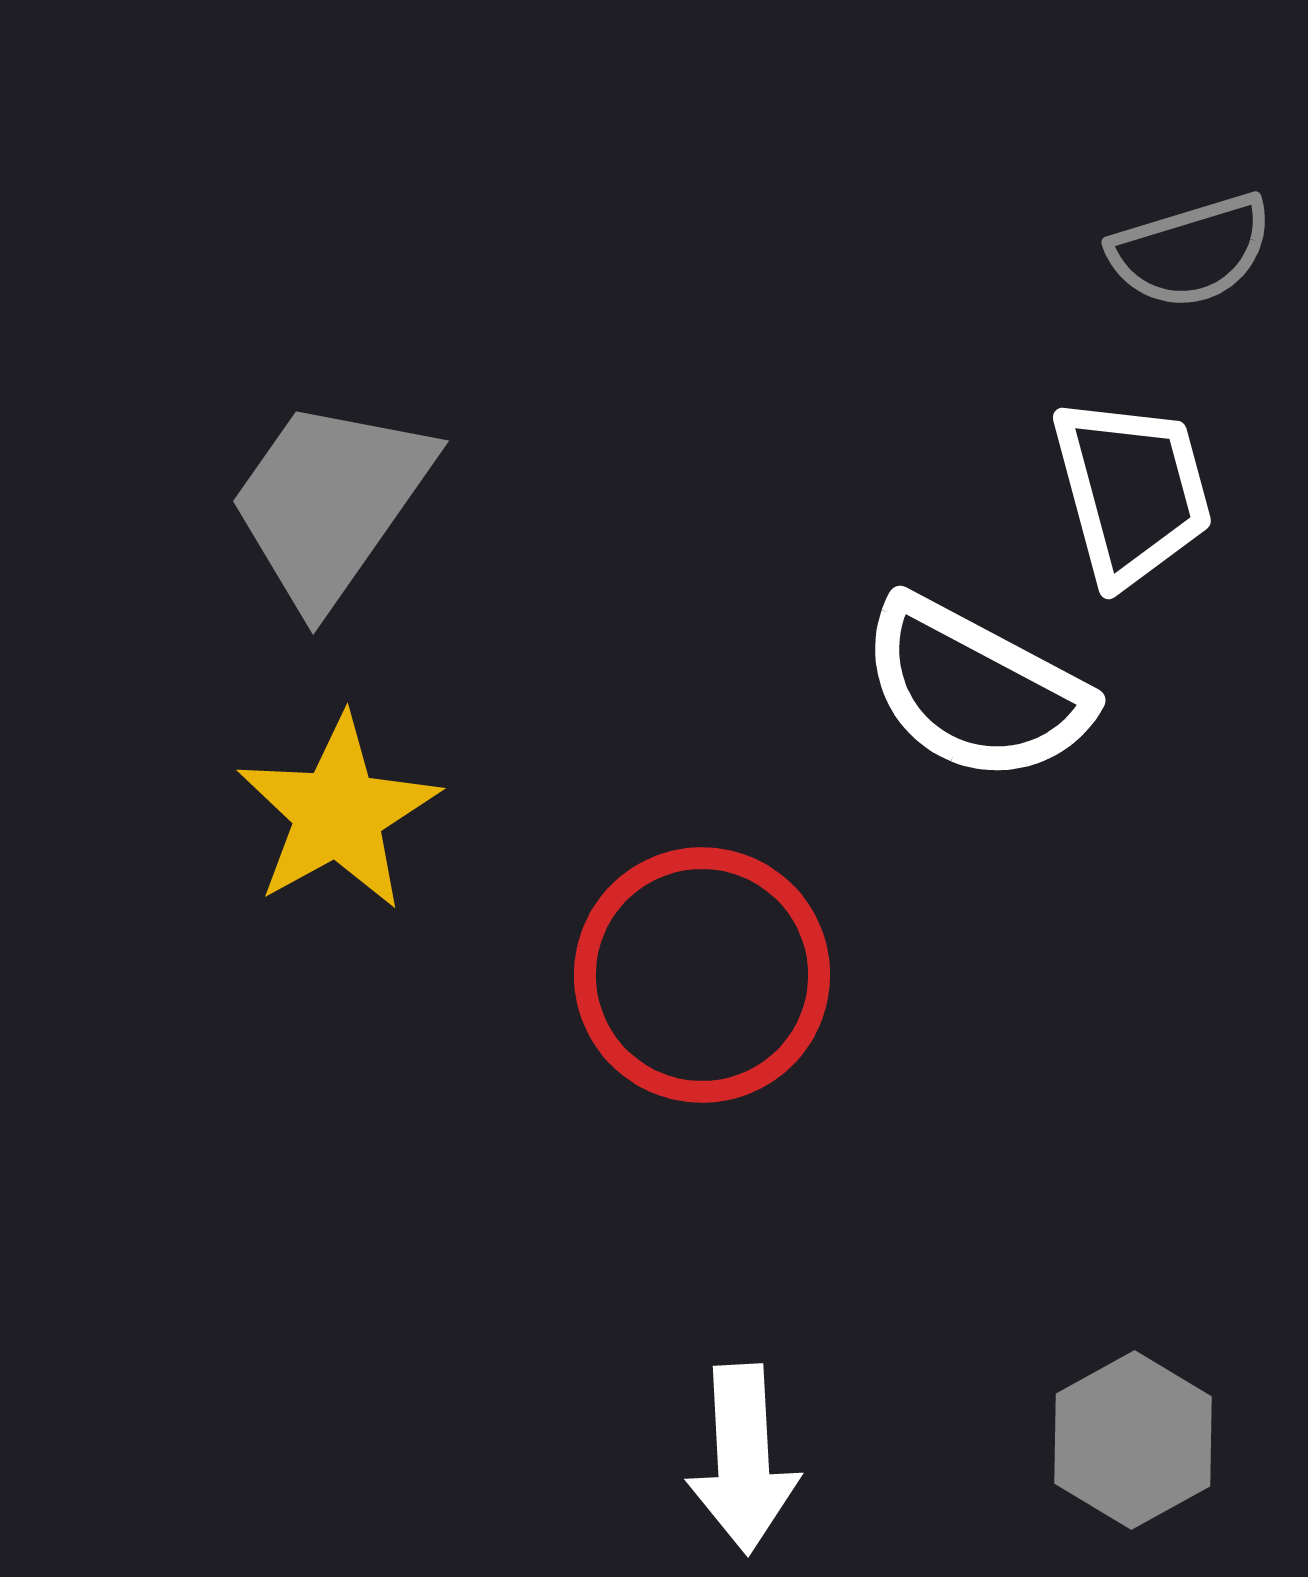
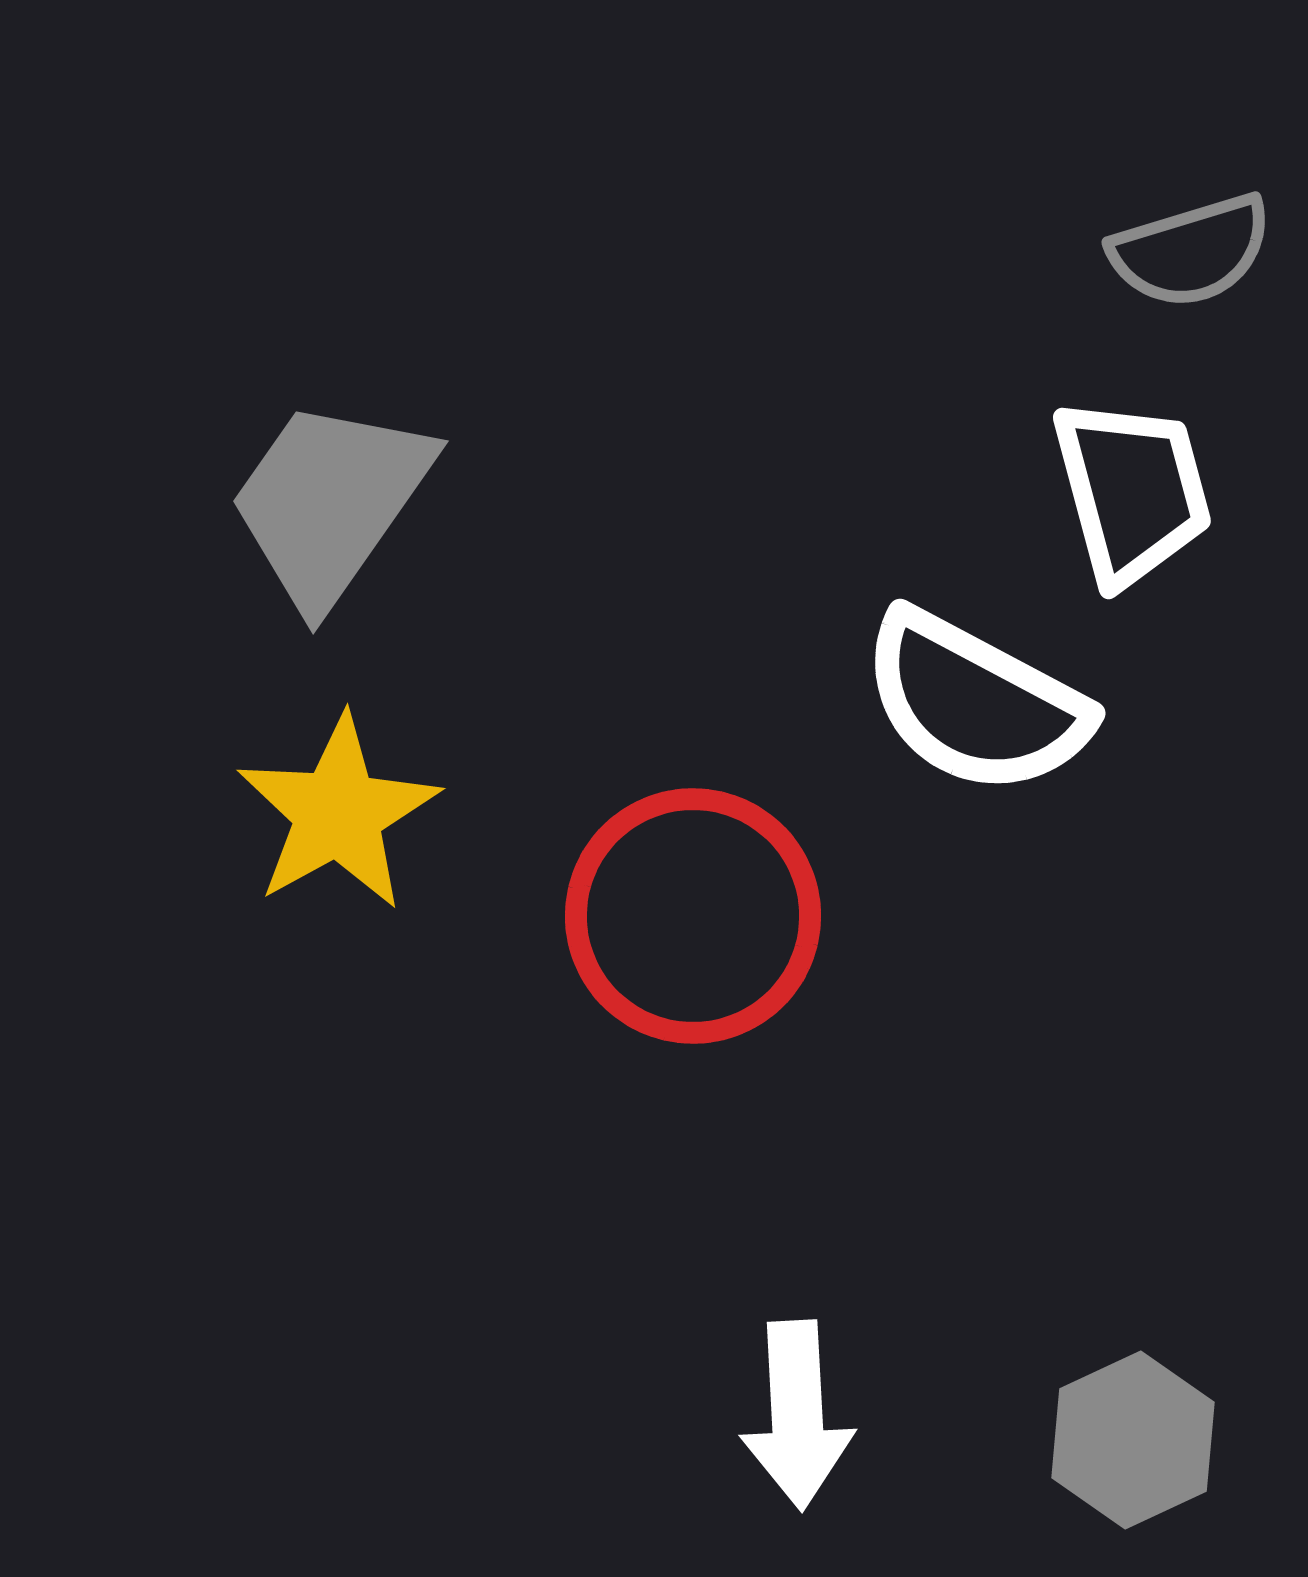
white semicircle: moved 13 px down
red circle: moved 9 px left, 59 px up
gray hexagon: rotated 4 degrees clockwise
white arrow: moved 54 px right, 44 px up
